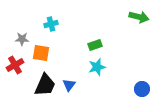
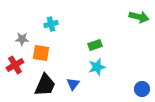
blue triangle: moved 4 px right, 1 px up
